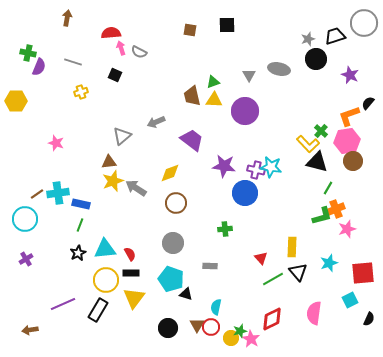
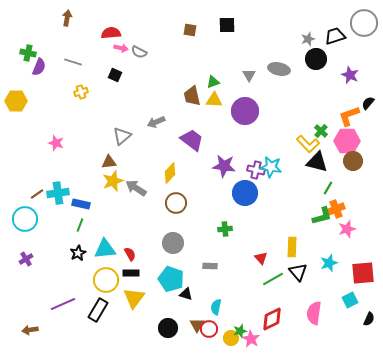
pink arrow at (121, 48): rotated 120 degrees clockwise
pink hexagon at (347, 141): rotated 10 degrees clockwise
yellow diamond at (170, 173): rotated 25 degrees counterclockwise
red circle at (211, 327): moved 2 px left, 2 px down
